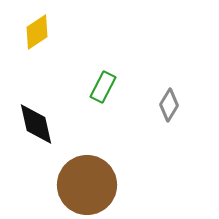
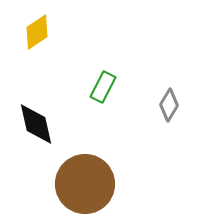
brown circle: moved 2 px left, 1 px up
